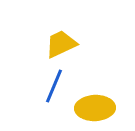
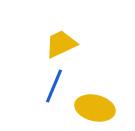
yellow ellipse: rotated 15 degrees clockwise
